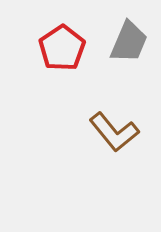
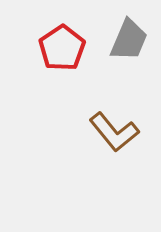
gray trapezoid: moved 2 px up
